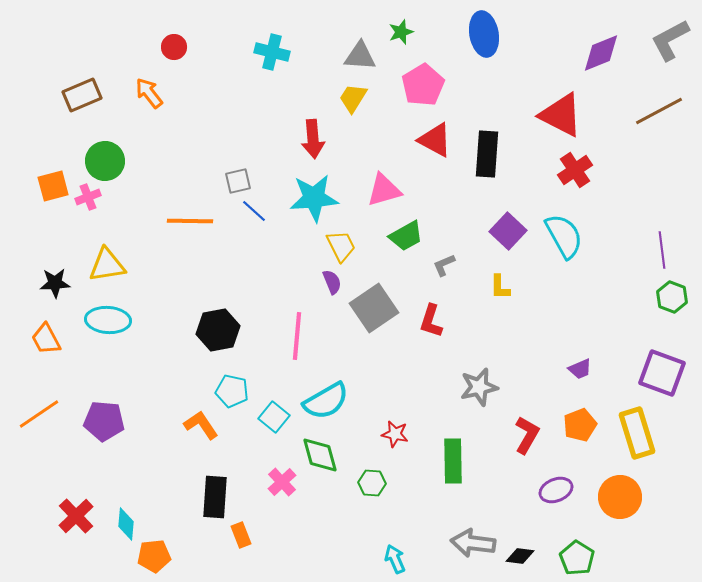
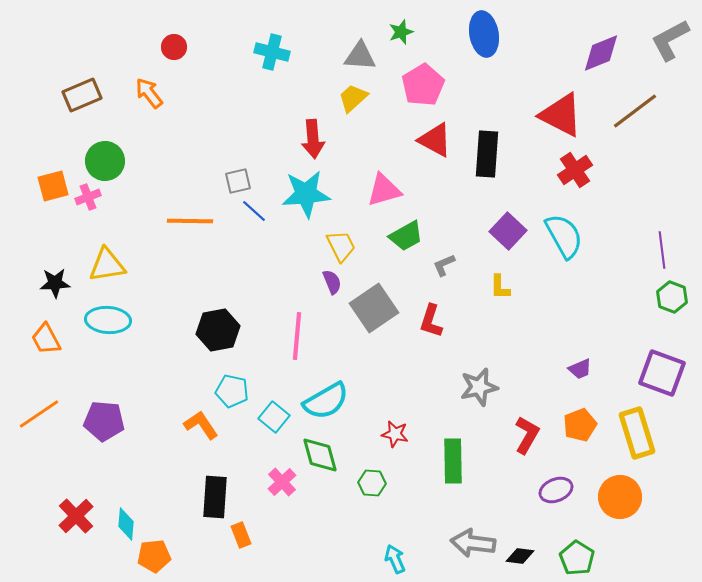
yellow trapezoid at (353, 98): rotated 16 degrees clockwise
brown line at (659, 111): moved 24 px left; rotated 9 degrees counterclockwise
cyan star at (314, 198): moved 8 px left, 4 px up
